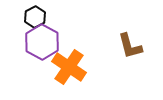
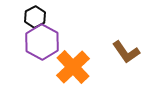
brown L-shape: moved 4 px left, 6 px down; rotated 20 degrees counterclockwise
orange cross: moved 4 px right; rotated 12 degrees clockwise
